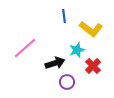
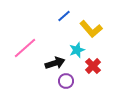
blue line: rotated 56 degrees clockwise
yellow L-shape: rotated 10 degrees clockwise
purple circle: moved 1 px left, 1 px up
